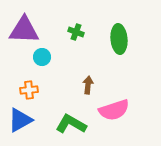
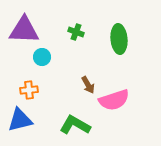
brown arrow: rotated 144 degrees clockwise
pink semicircle: moved 10 px up
blue triangle: rotated 16 degrees clockwise
green L-shape: moved 4 px right, 1 px down
